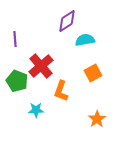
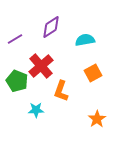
purple diamond: moved 16 px left, 6 px down
purple line: rotated 63 degrees clockwise
